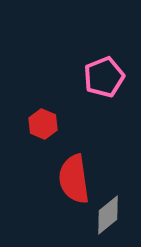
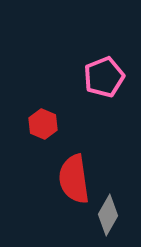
gray diamond: rotated 21 degrees counterclockwise
